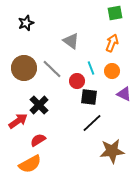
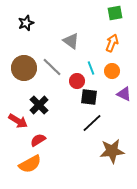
gray line: moved 2 px up
red arrow: rotated 66 degrees clockwise
